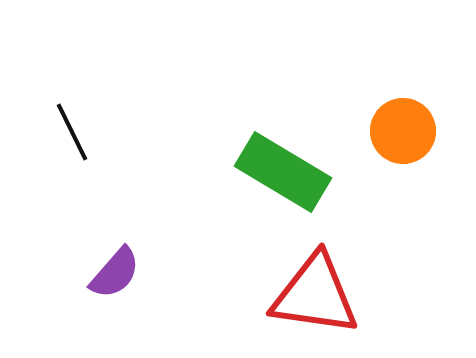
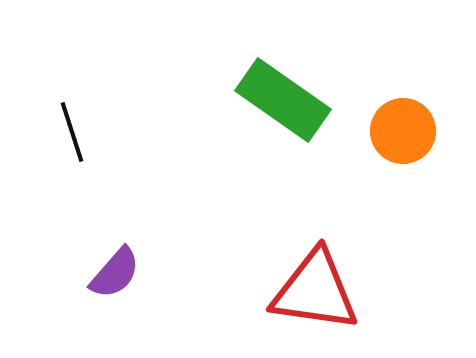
black line: rotated 8 degrees clockwise
green rectangle: moved 72 px up; rotated 4 degrees clockwise
red triangle: moved 4 px up
